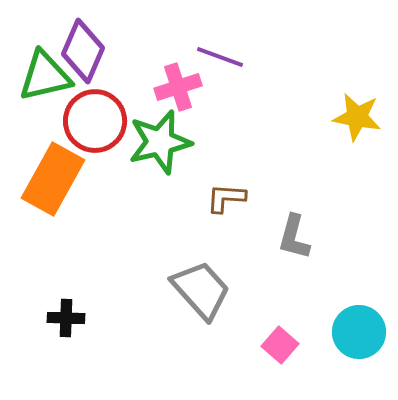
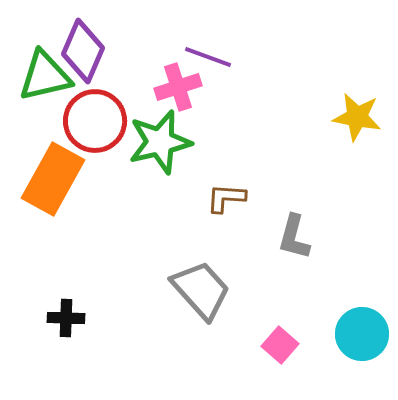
purple line: moved 12 px left
cyan circle: moved 3 px right, 2 px down
